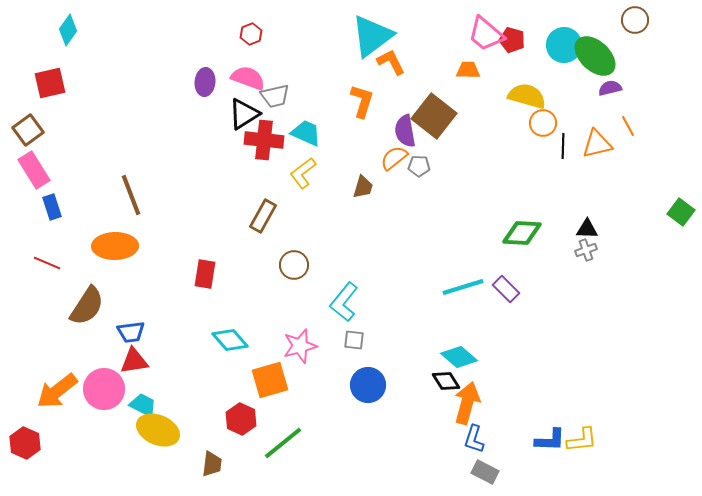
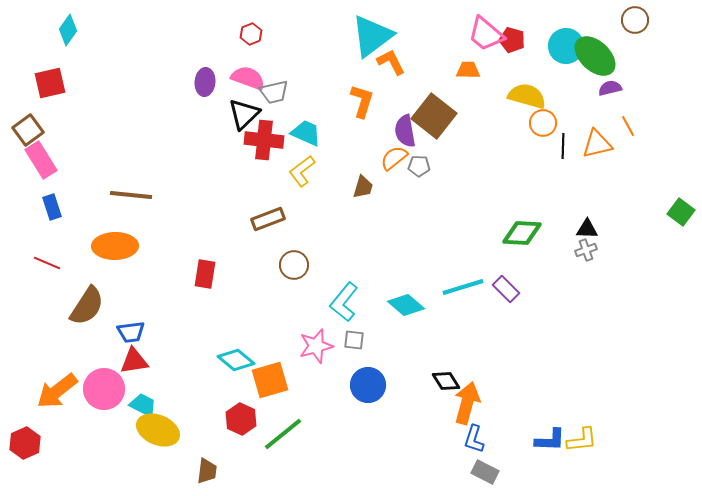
cyan circle at (564, 45): moved 2 px right, 1 px down
gray trapezoid at (275, 96): moved 1 px left, 4 px up
black triangle at (244, 114): rotated 12 degrees counterclockwise
pink rectangle at (34, 170): moved 7 px right, 10 px up
yellow L-shape at (303, 173): moved 1 px left, 2 px up
brown line at (131, 195): rotated 63 degrees counterclockwise
brown rectangle at (263, 216): moved 5 px right, 3 px down; rotated 40 degrees clockwise
cyan diamond at (230, 340): moved 6 px right, 20 px down; rotated 9 degrees counterclockwise
pink star at (300, 346): moved 16 px right
cyan diamond at (459, 357): moved 53 px left, 52 px up
red hexagon at (25, 443): rotated 12 degrees clockwise
green line at (283, 443): moved 9 px up
brown trapezoid at (212, 464): moved 5 px left, 7 px down
